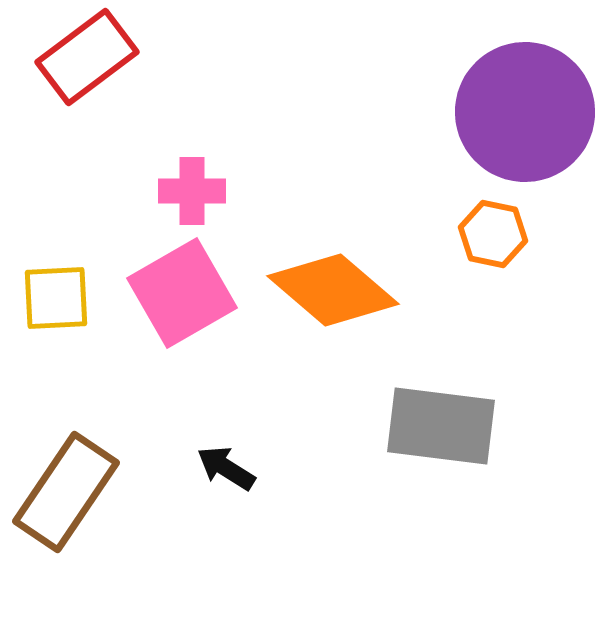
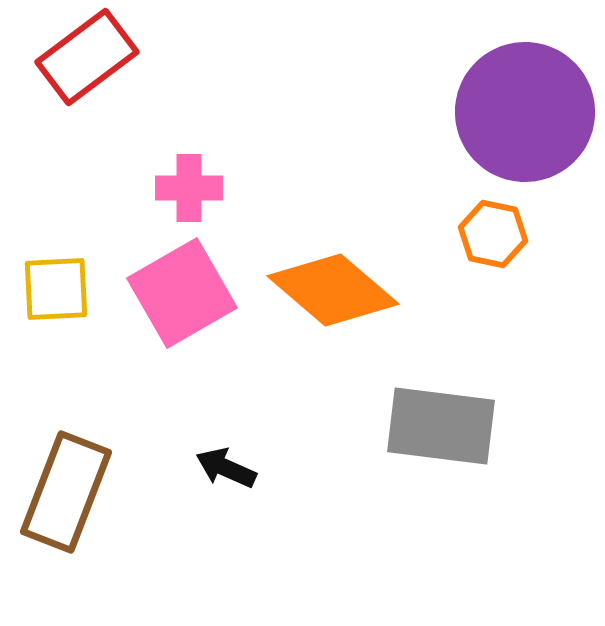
pink cross: moved 3 px left, 3 px up
yellow square: moved 9 px up
black arrow: rotated 8 degrees counterclockwise
brown rectangle: rotated 13 degrees counterclockwise
